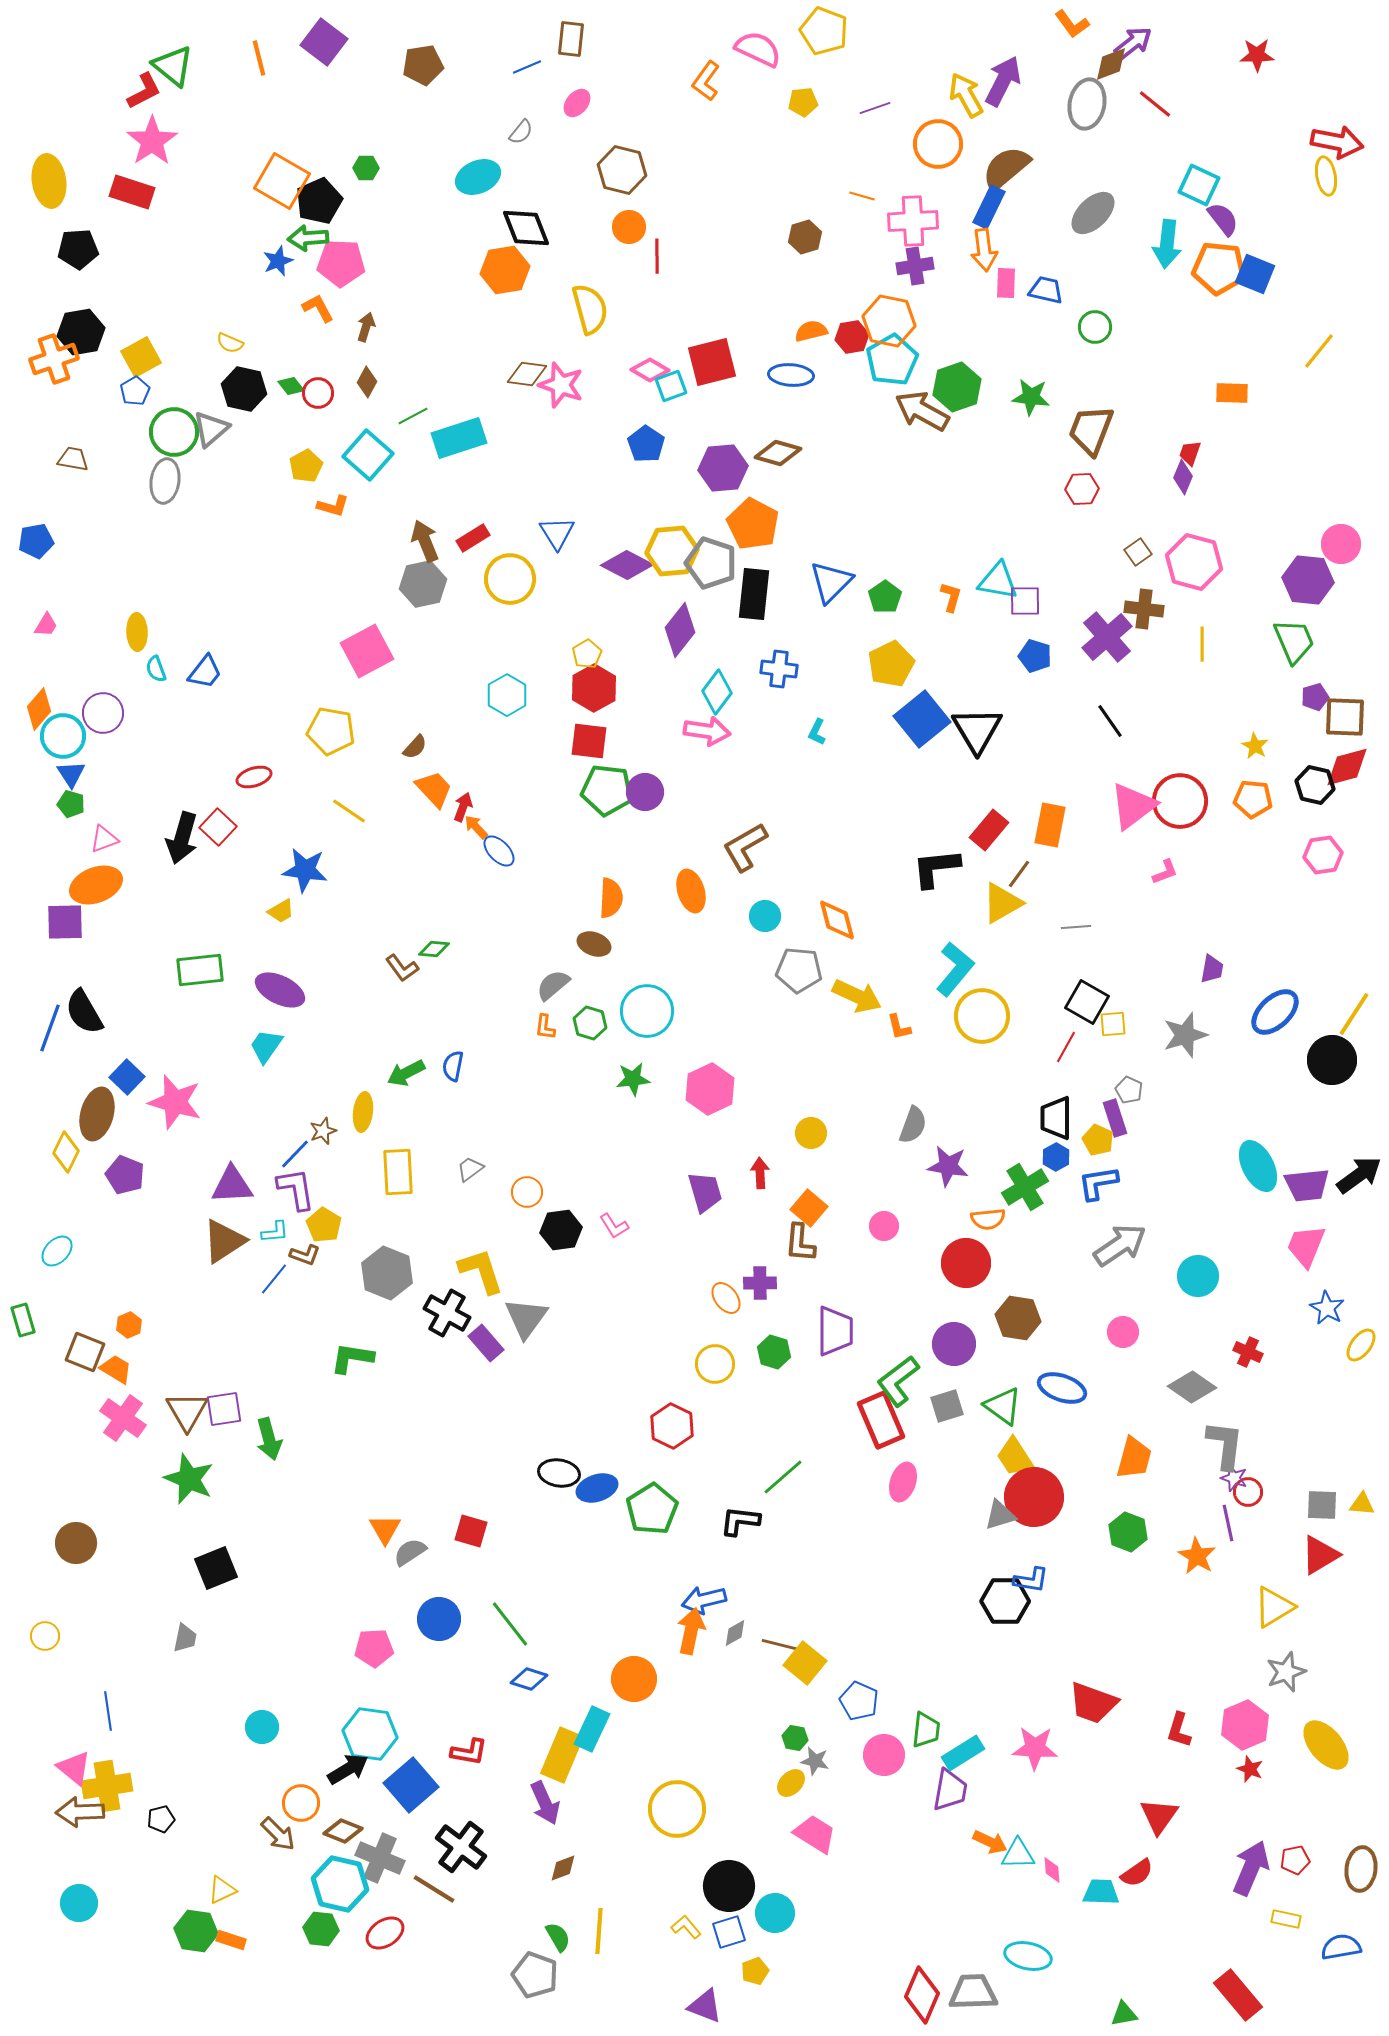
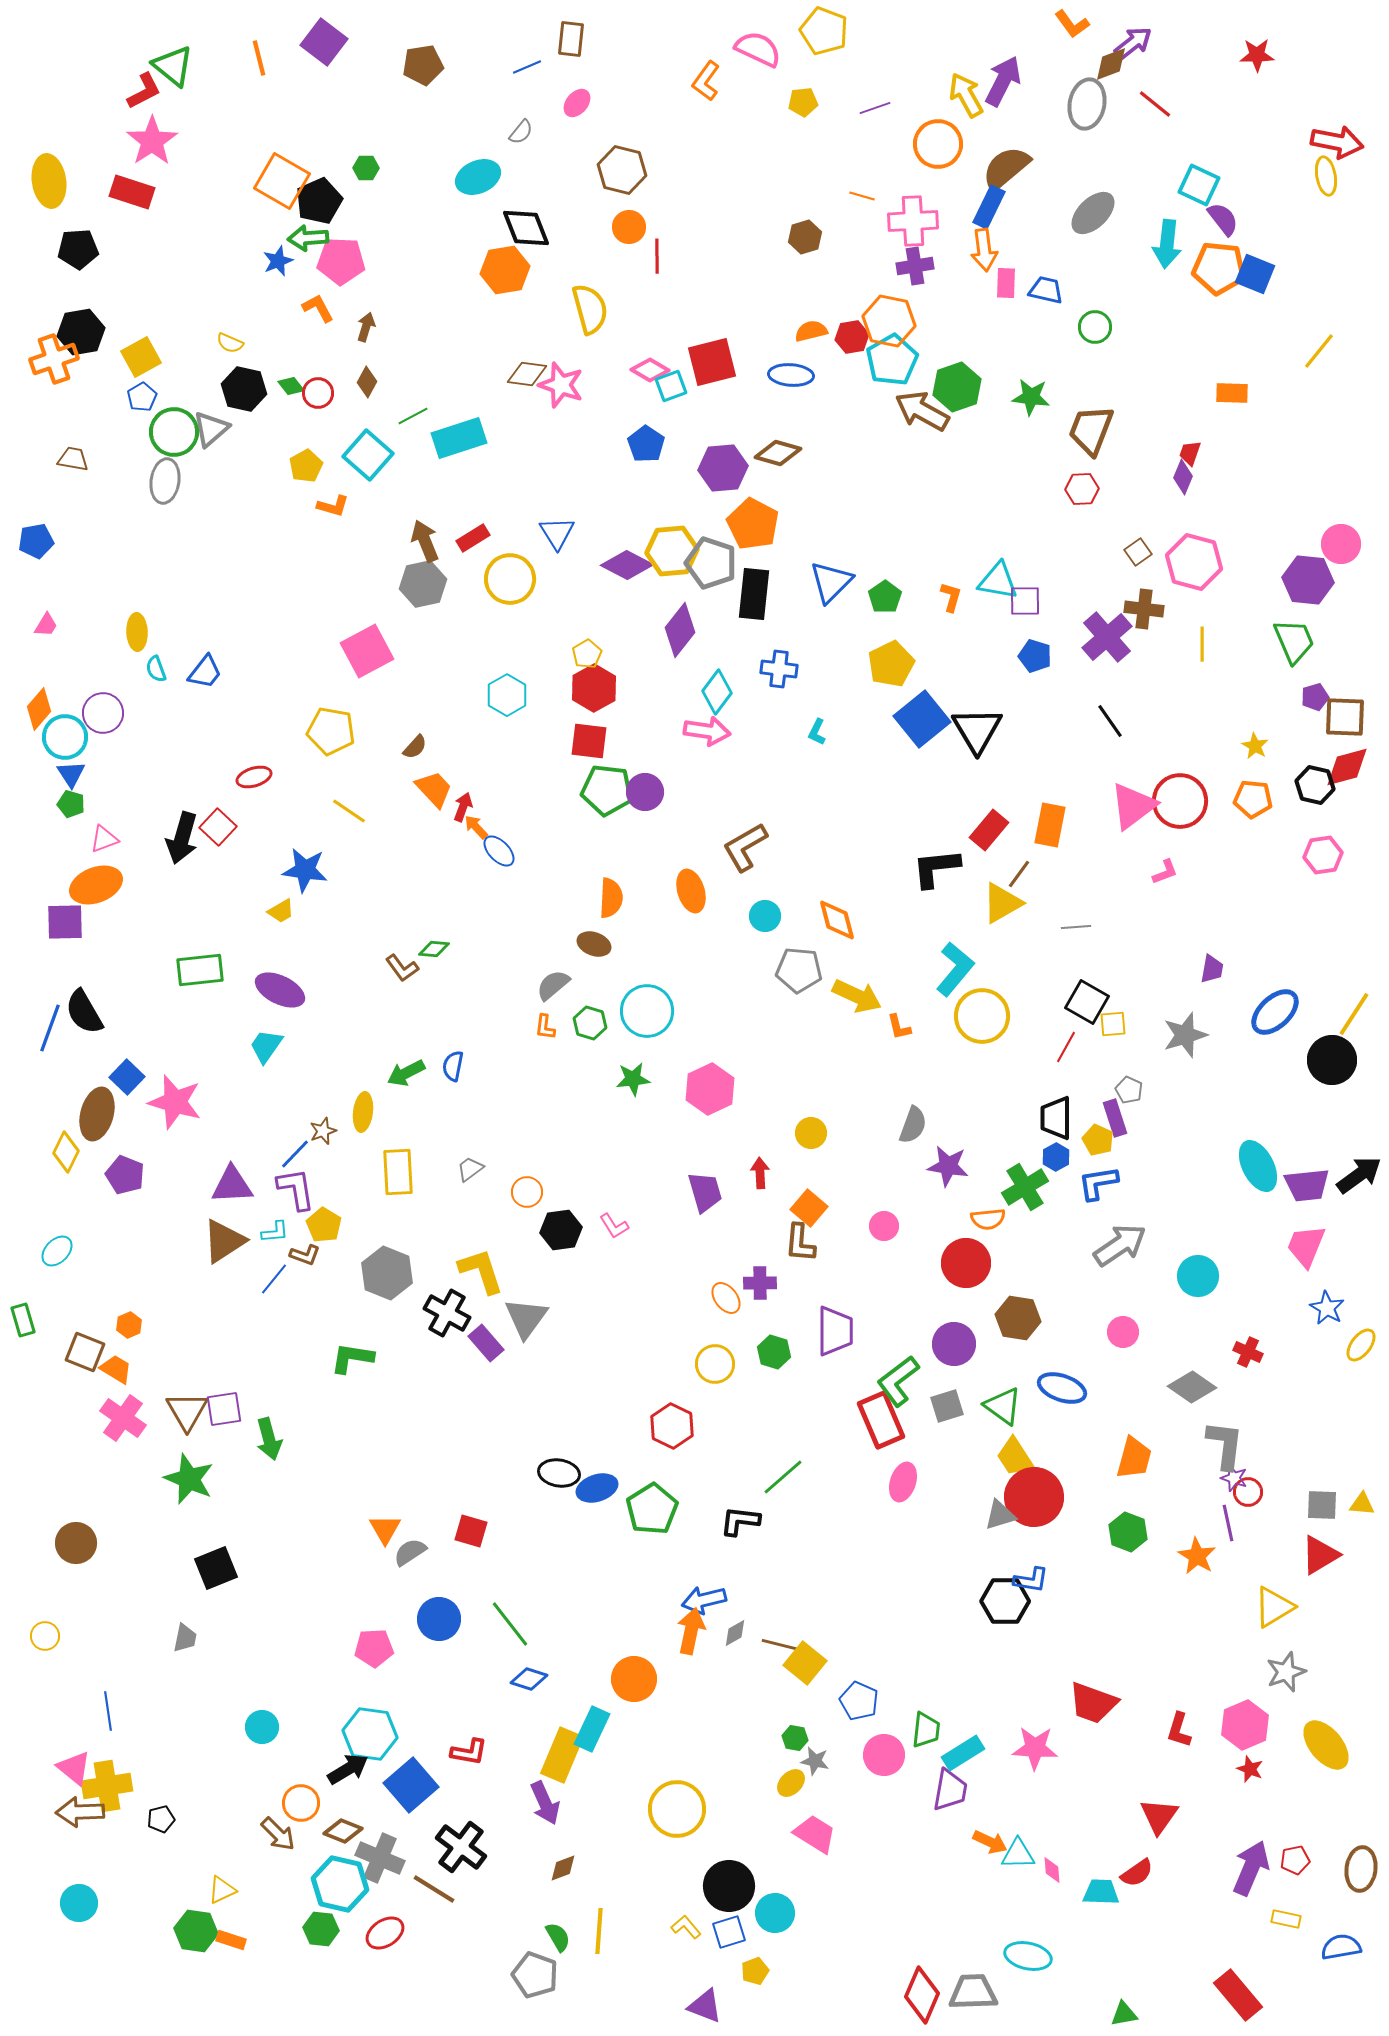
pink pentagon at (341, 263): moved 2 px up
blue pentagon at (135, 391): moved 7 px right, 6 px down
cyan circle at (63, 736): moved 2 px right, 1 px down
